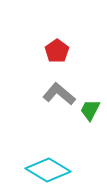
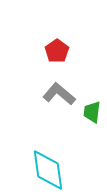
green trapezoid: moved 2 px right, 2 px down; rotated 20 degrees counterclockwise
cyan diamond: rotated 51 degrees clockwise
